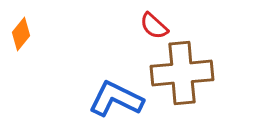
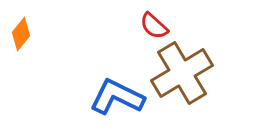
brown cross: rotated 26 degrees counterclockwise
blue L-shape: moved 1 px right, 2 px up
